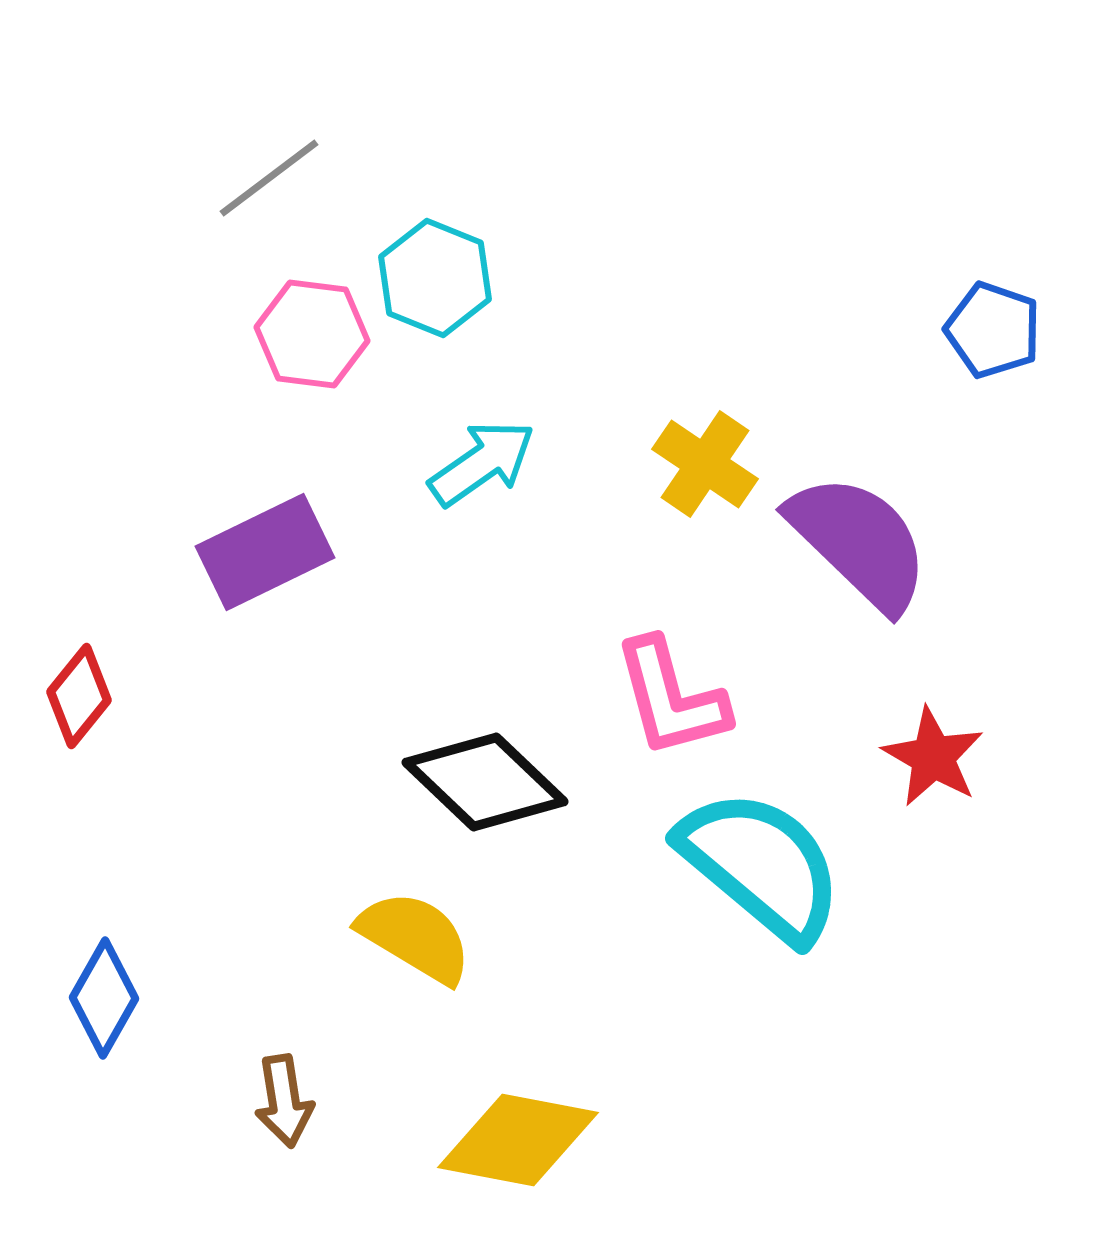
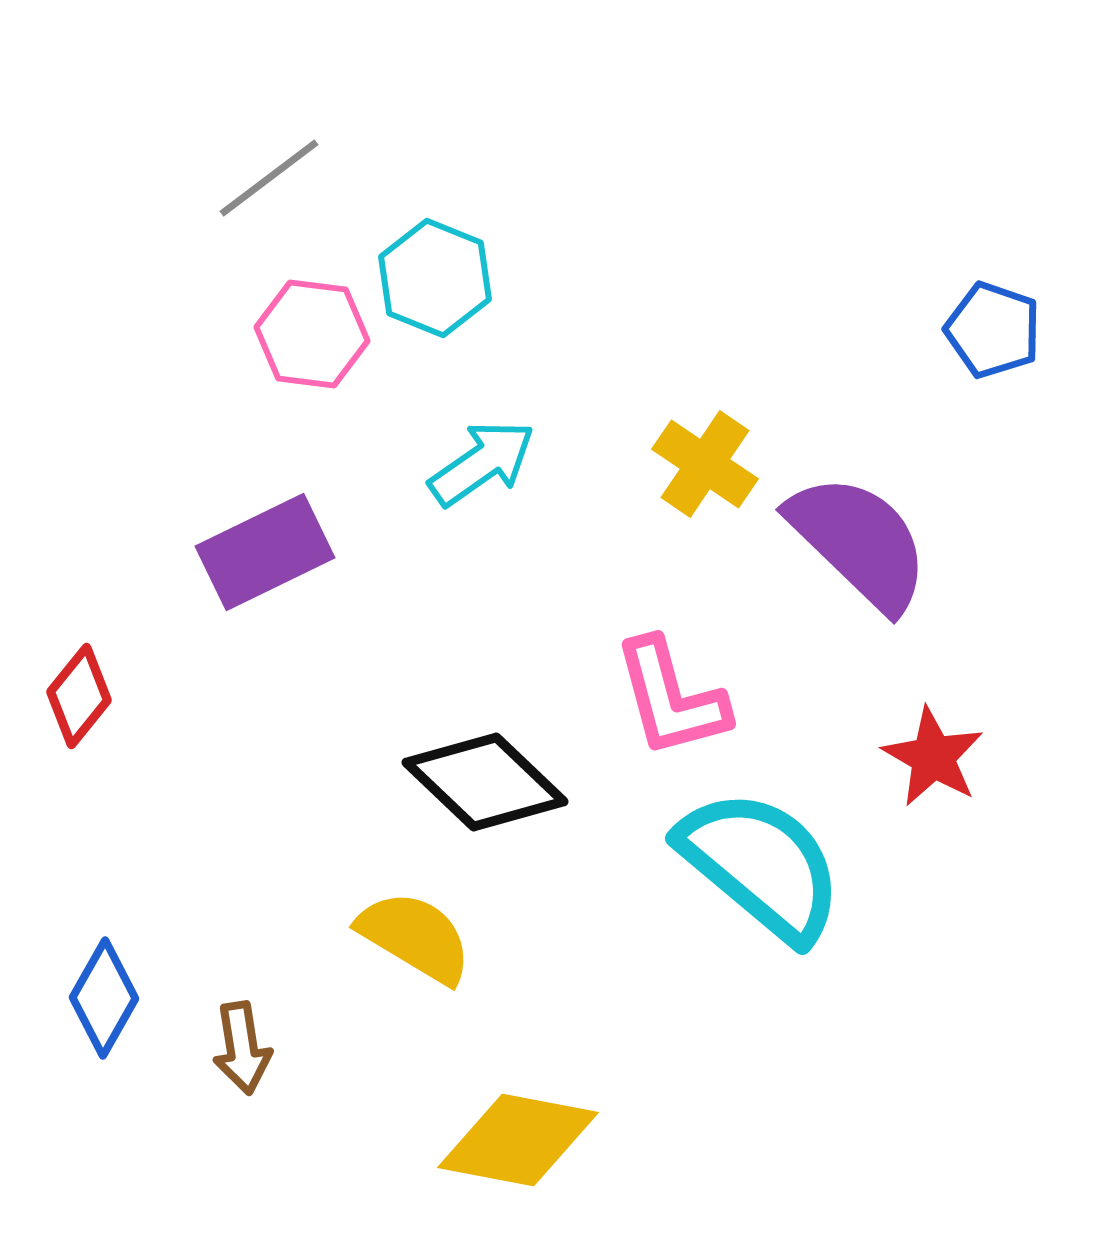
brown arrow: moved 42 px left, 53 px up
